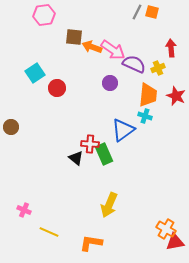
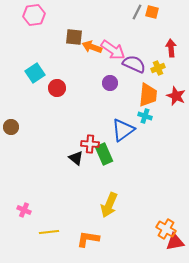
pink hexagon: moved 10 px left
yellow line: rotated 30 degrees counterclockwise
orange L-shape: moved 3 px left, 4 px up
